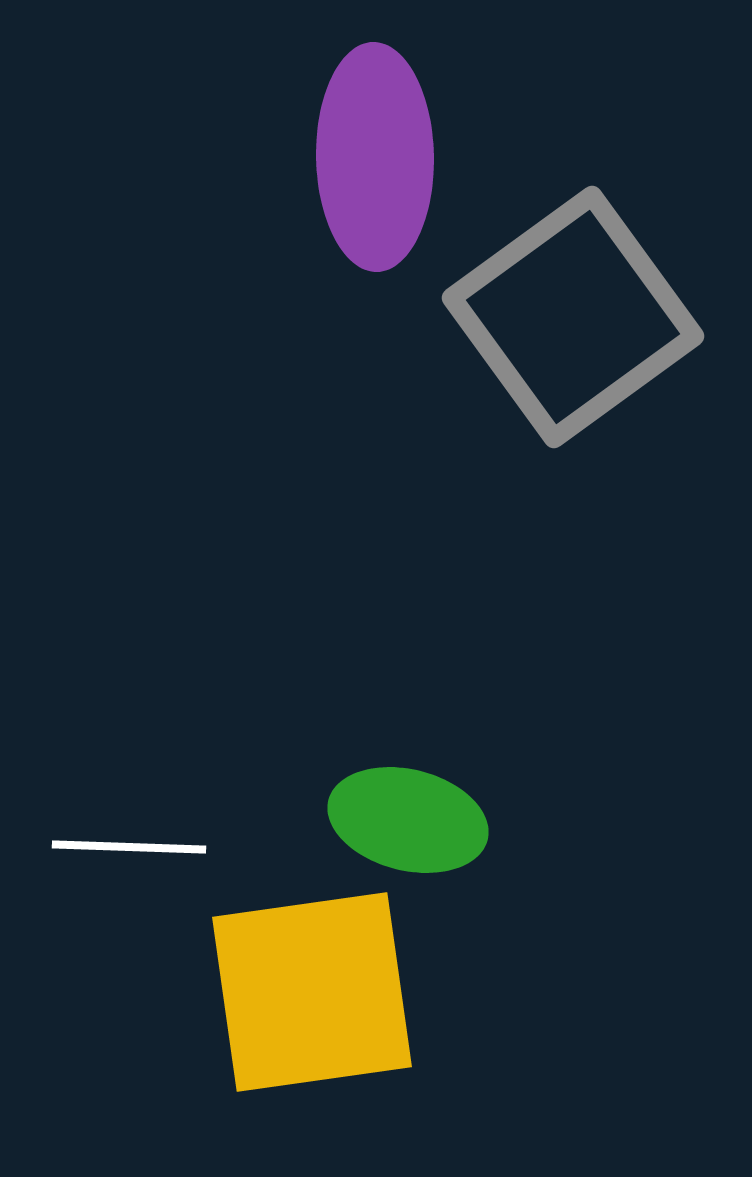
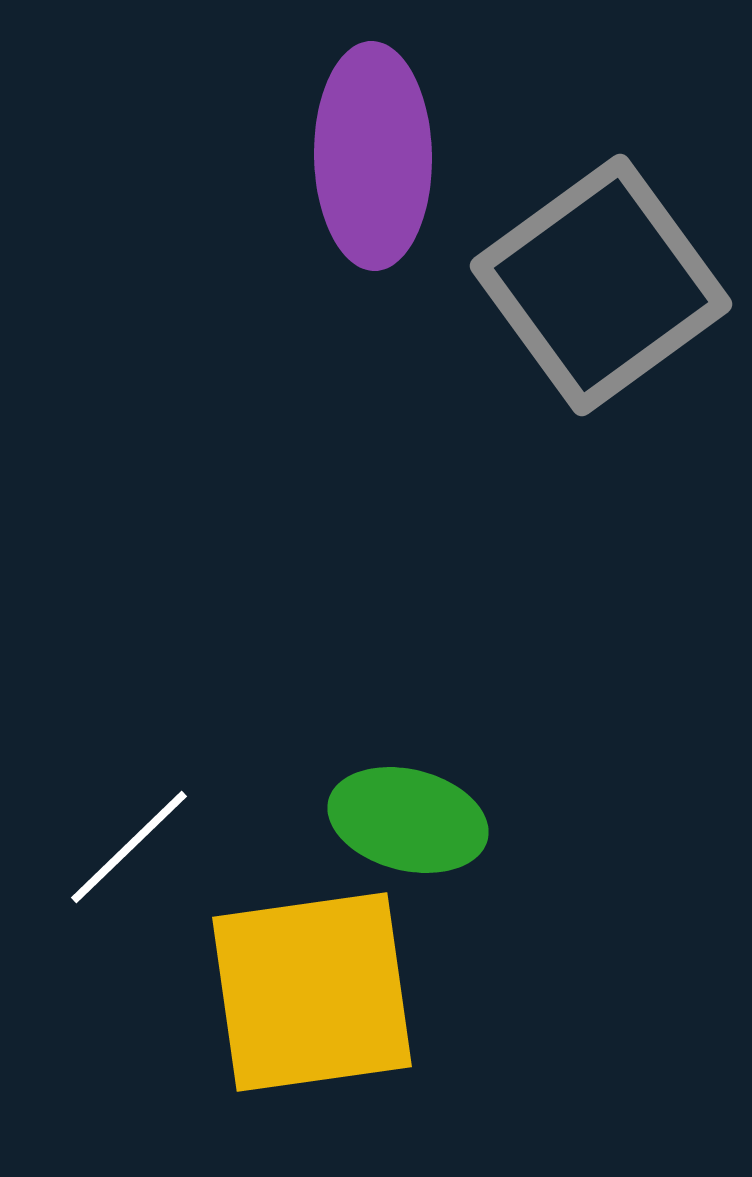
purple ellipse: moved 2 px left, 1 px up
gray square: moved 28 px right, 32 px up
white line: rotated 46 degrees counterclockwise
